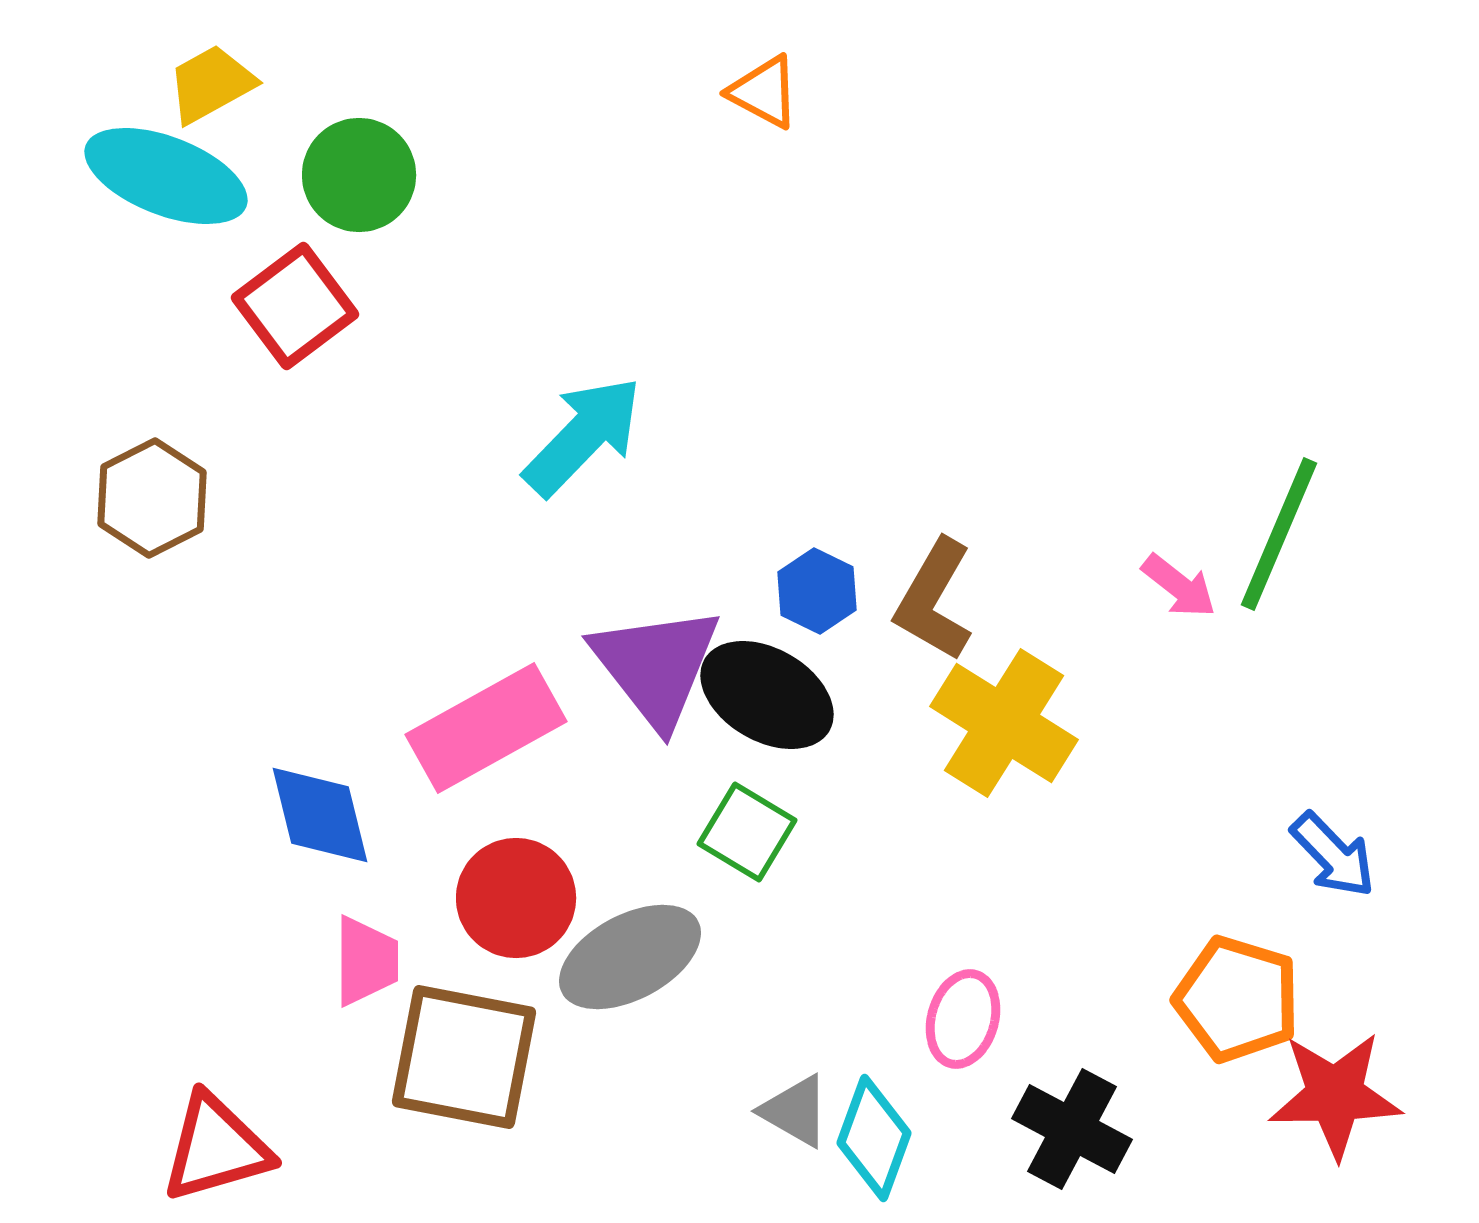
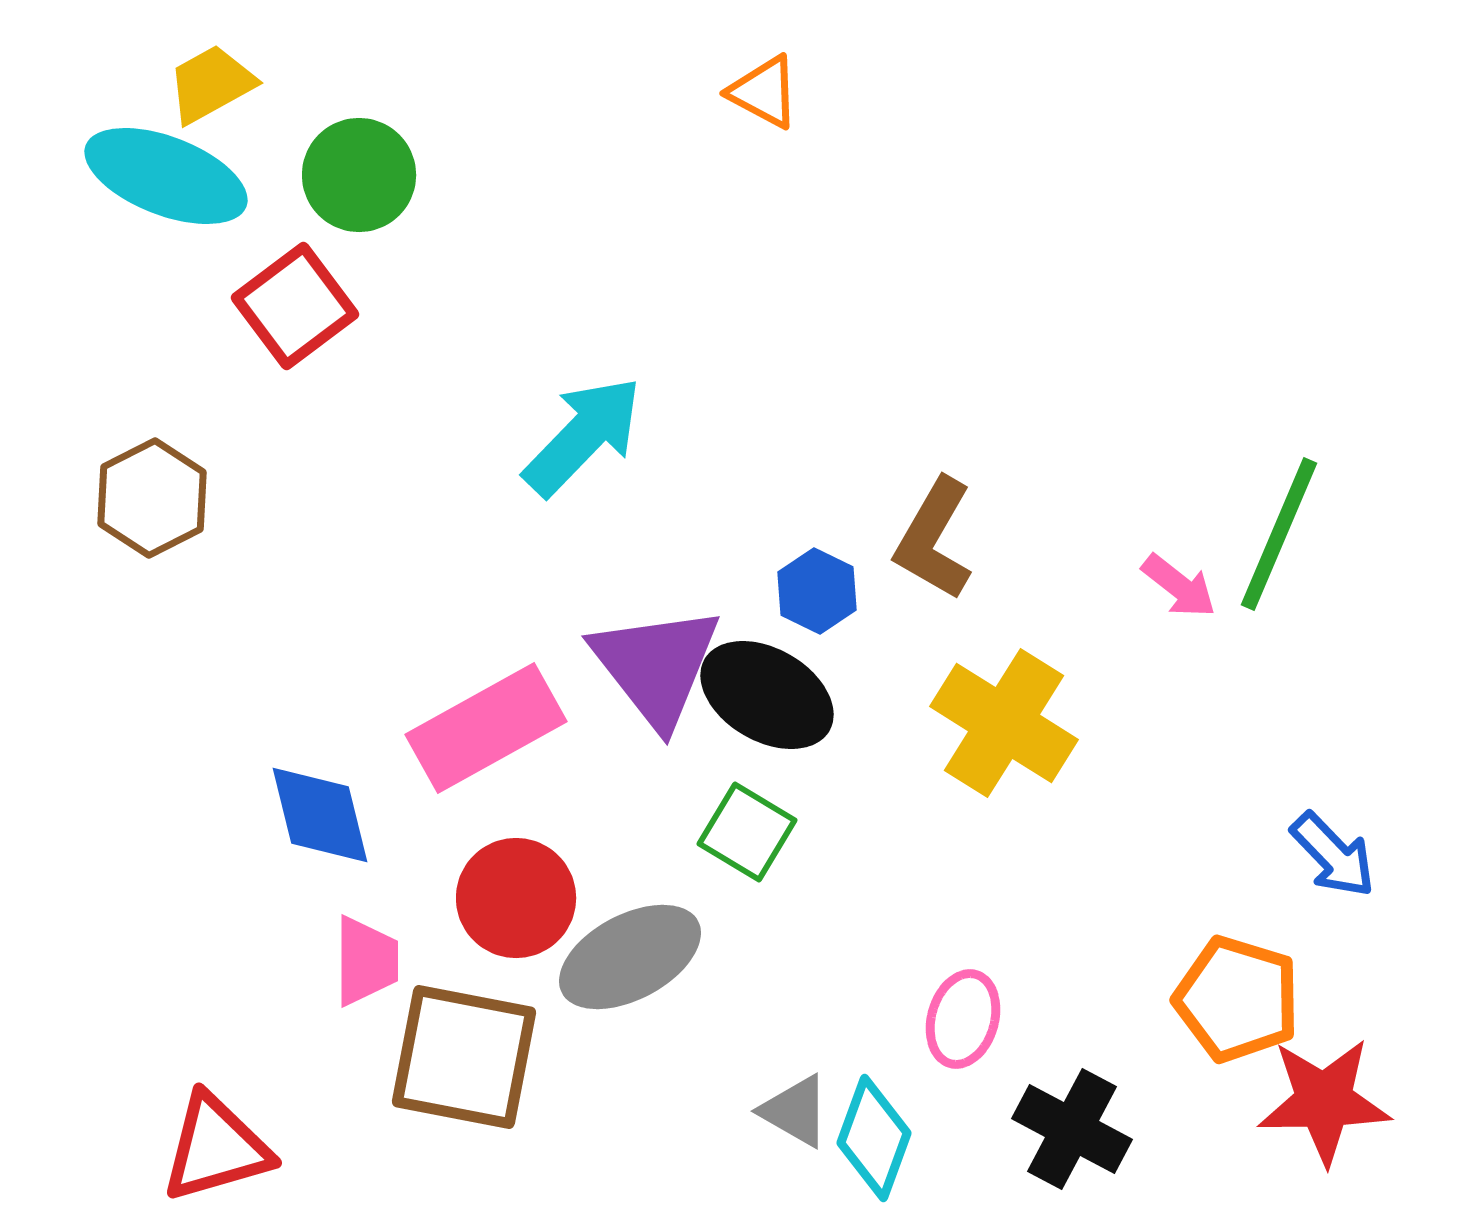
brown L-shape: moved 61 px up
red star: moved 11 px left, 6 px down
